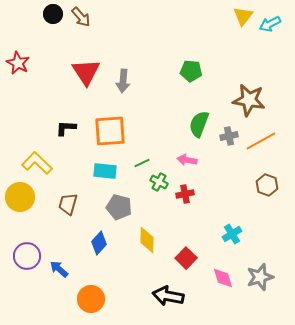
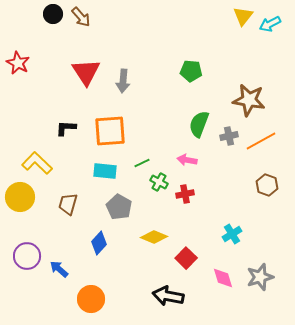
gray pentagon: rotated 15 degrees clockwise
yellow diamond: moved 7 px right, 3 px up; rotated 68 degrees counterclockwise
